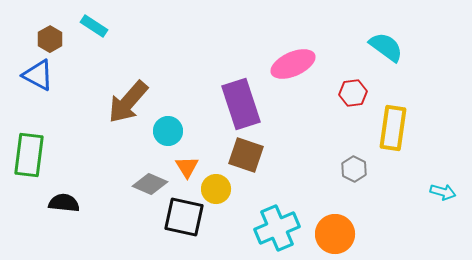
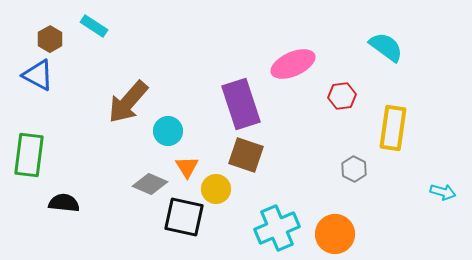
red hexagon: moved 11 px left, 3 px down
